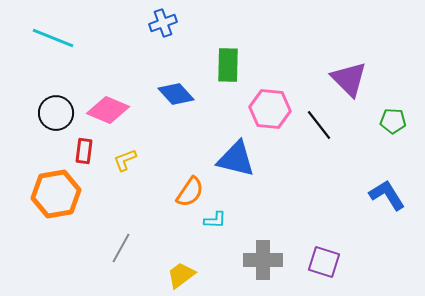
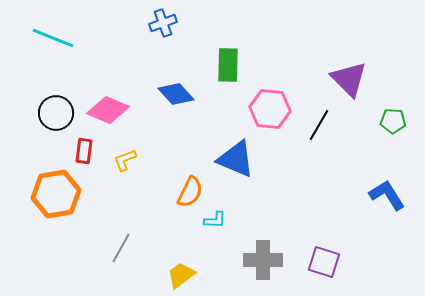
black line: rotated 68 degrees clockwise
blue triangle: rotated 9 degrees clockwise
orange semicircle: rotated 8 degrees counterclockwise
